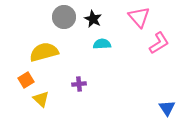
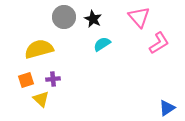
cyan semicircle: rotated 30 degrees counterclockwise
yellow semicircle: moved 5 px left, 3 px up
orange square: rotated 14 degrees clockwise
purple cross: moved 26 px left, 5 px up
blue triangle: rotated 30 degrees clockwise
